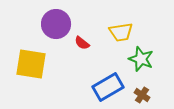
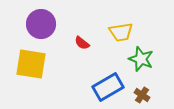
purple circle: moved 15 px left
